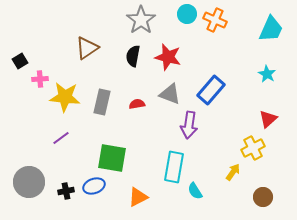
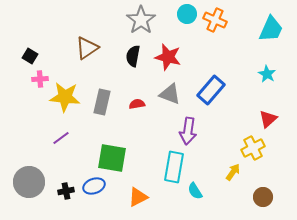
black square: moved 10 px right, 5 px up; rotated 28 degrees counterclockwise
purple arrow: moved 1 px left, 6 px down
